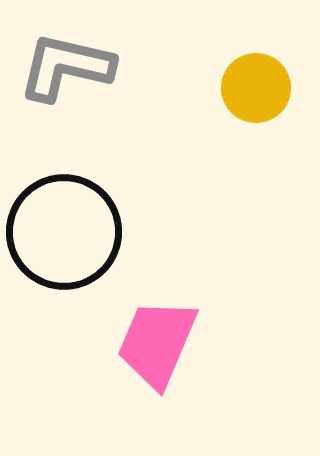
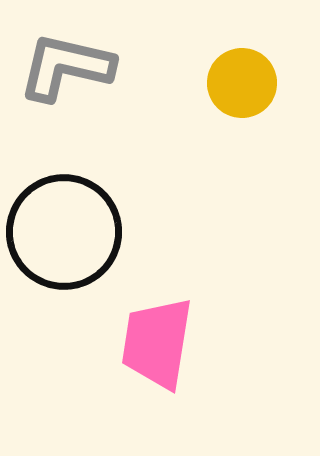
yellow circle: moved 14 px left, 5 px up
pink trapezoid: rotated 14 degrees counterclockwise
